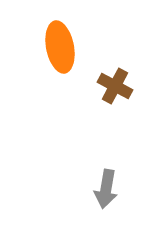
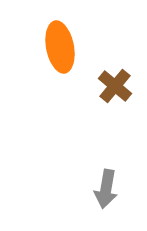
brown cross: rotated 12 degrees clockwise
